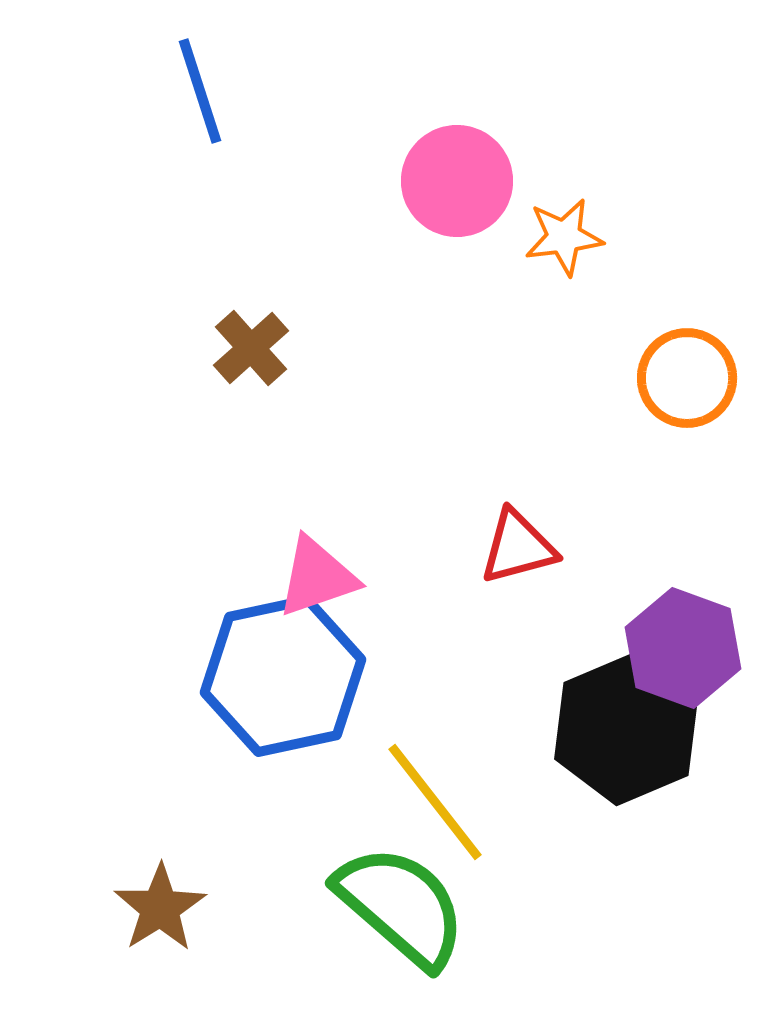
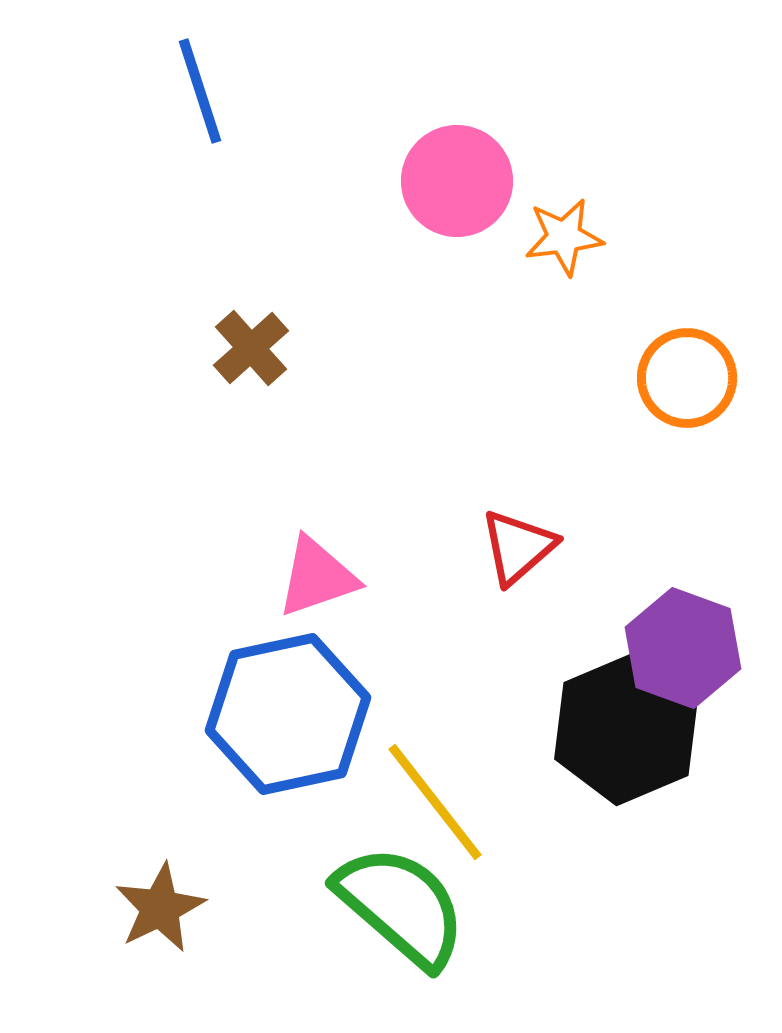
red triangle: rotated 26 degrees counterclockwise
blue hexagon: moved 5 px right, 38 px down
brown star: rotated 6 degrees clockwise
